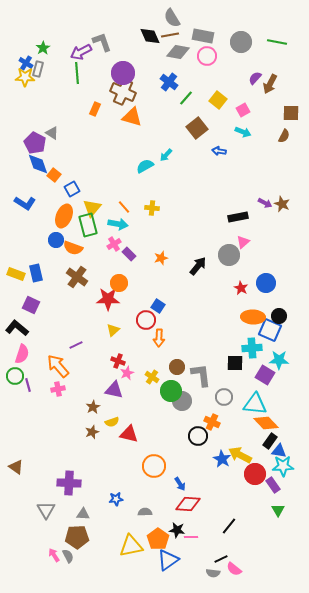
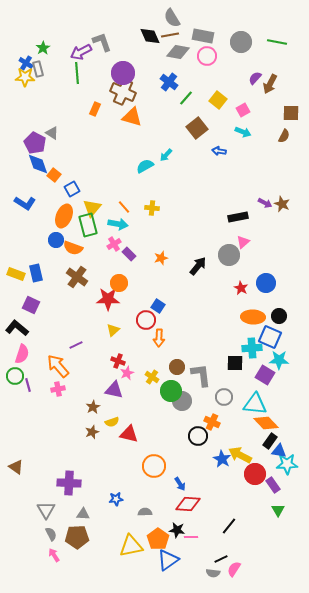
gray rectangle at (38, 69): rotated 28 degrees counterclockwise
blue square at (270, 330): moved 7 px down
cyan star at (283, 466): moved 4 px right, 2 px up
gray semicircle at (68, 556): moved 17 px left, 22 px up
pink semicircle at (234, 569): rotated 84 degrees clockwise
